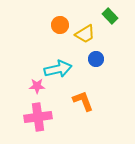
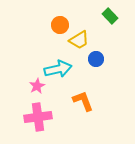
yellow trapezoid: moved 6 px left, 6 px down
pink star: rotated 28 degrees counterclockwise
